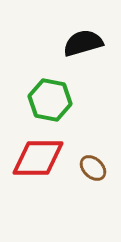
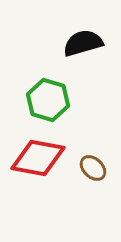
green hexagon: moved 2 px left; rotated 6 degrees clockwise
red diamond: rotated 10 degrees clockwise
